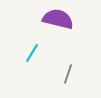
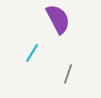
purple semicircle: rotated 48 degrees clockwise
